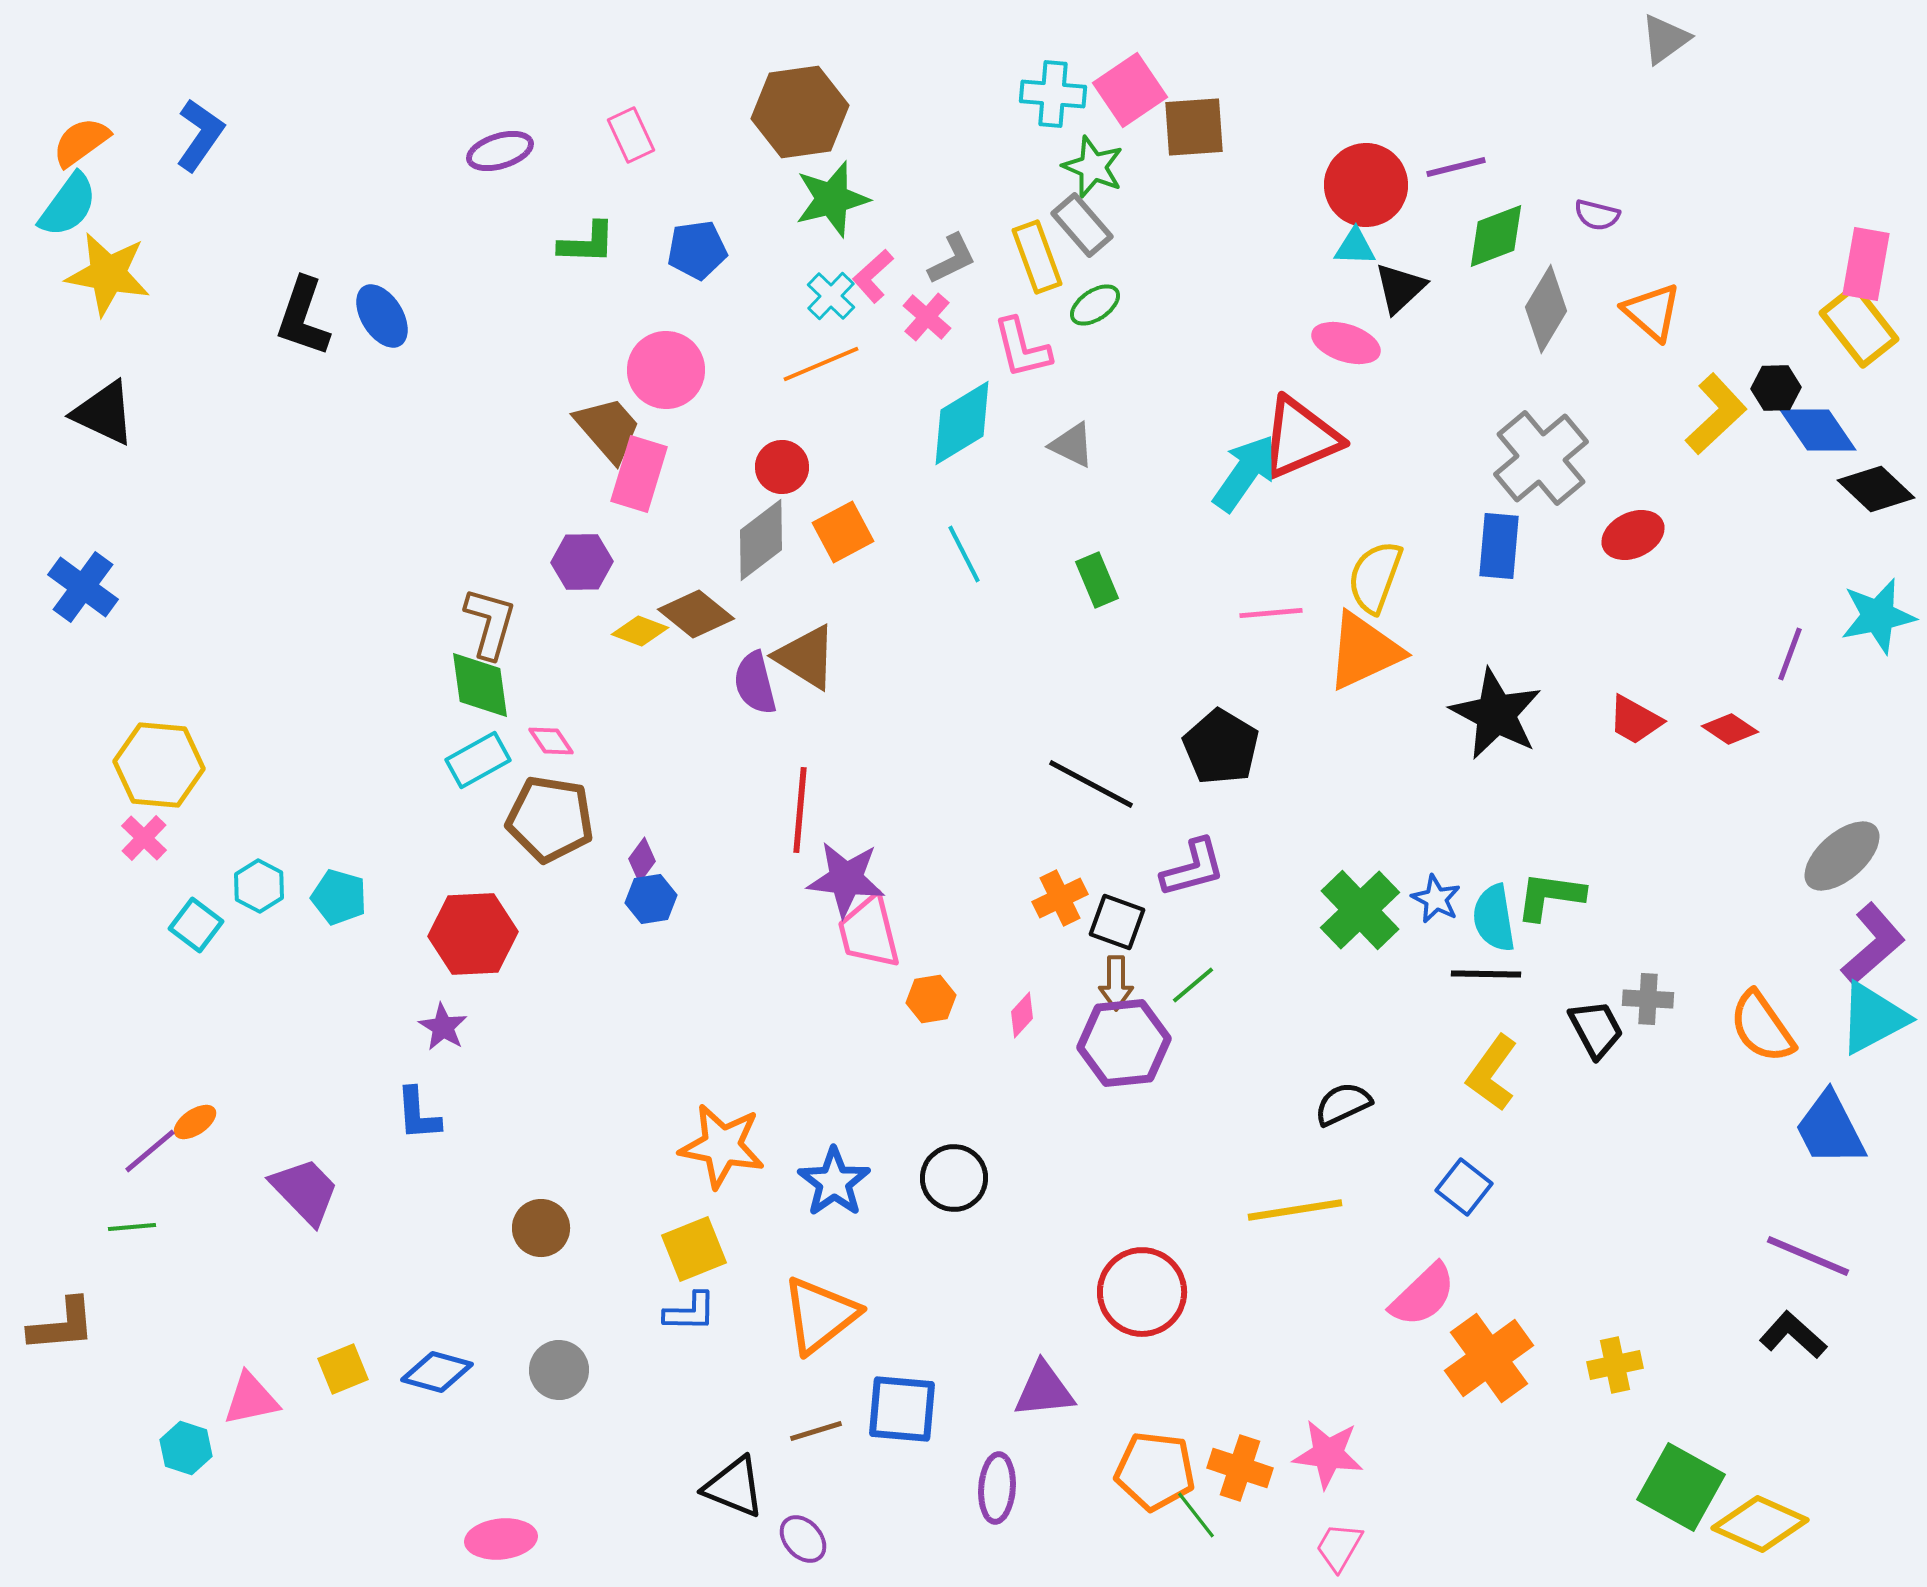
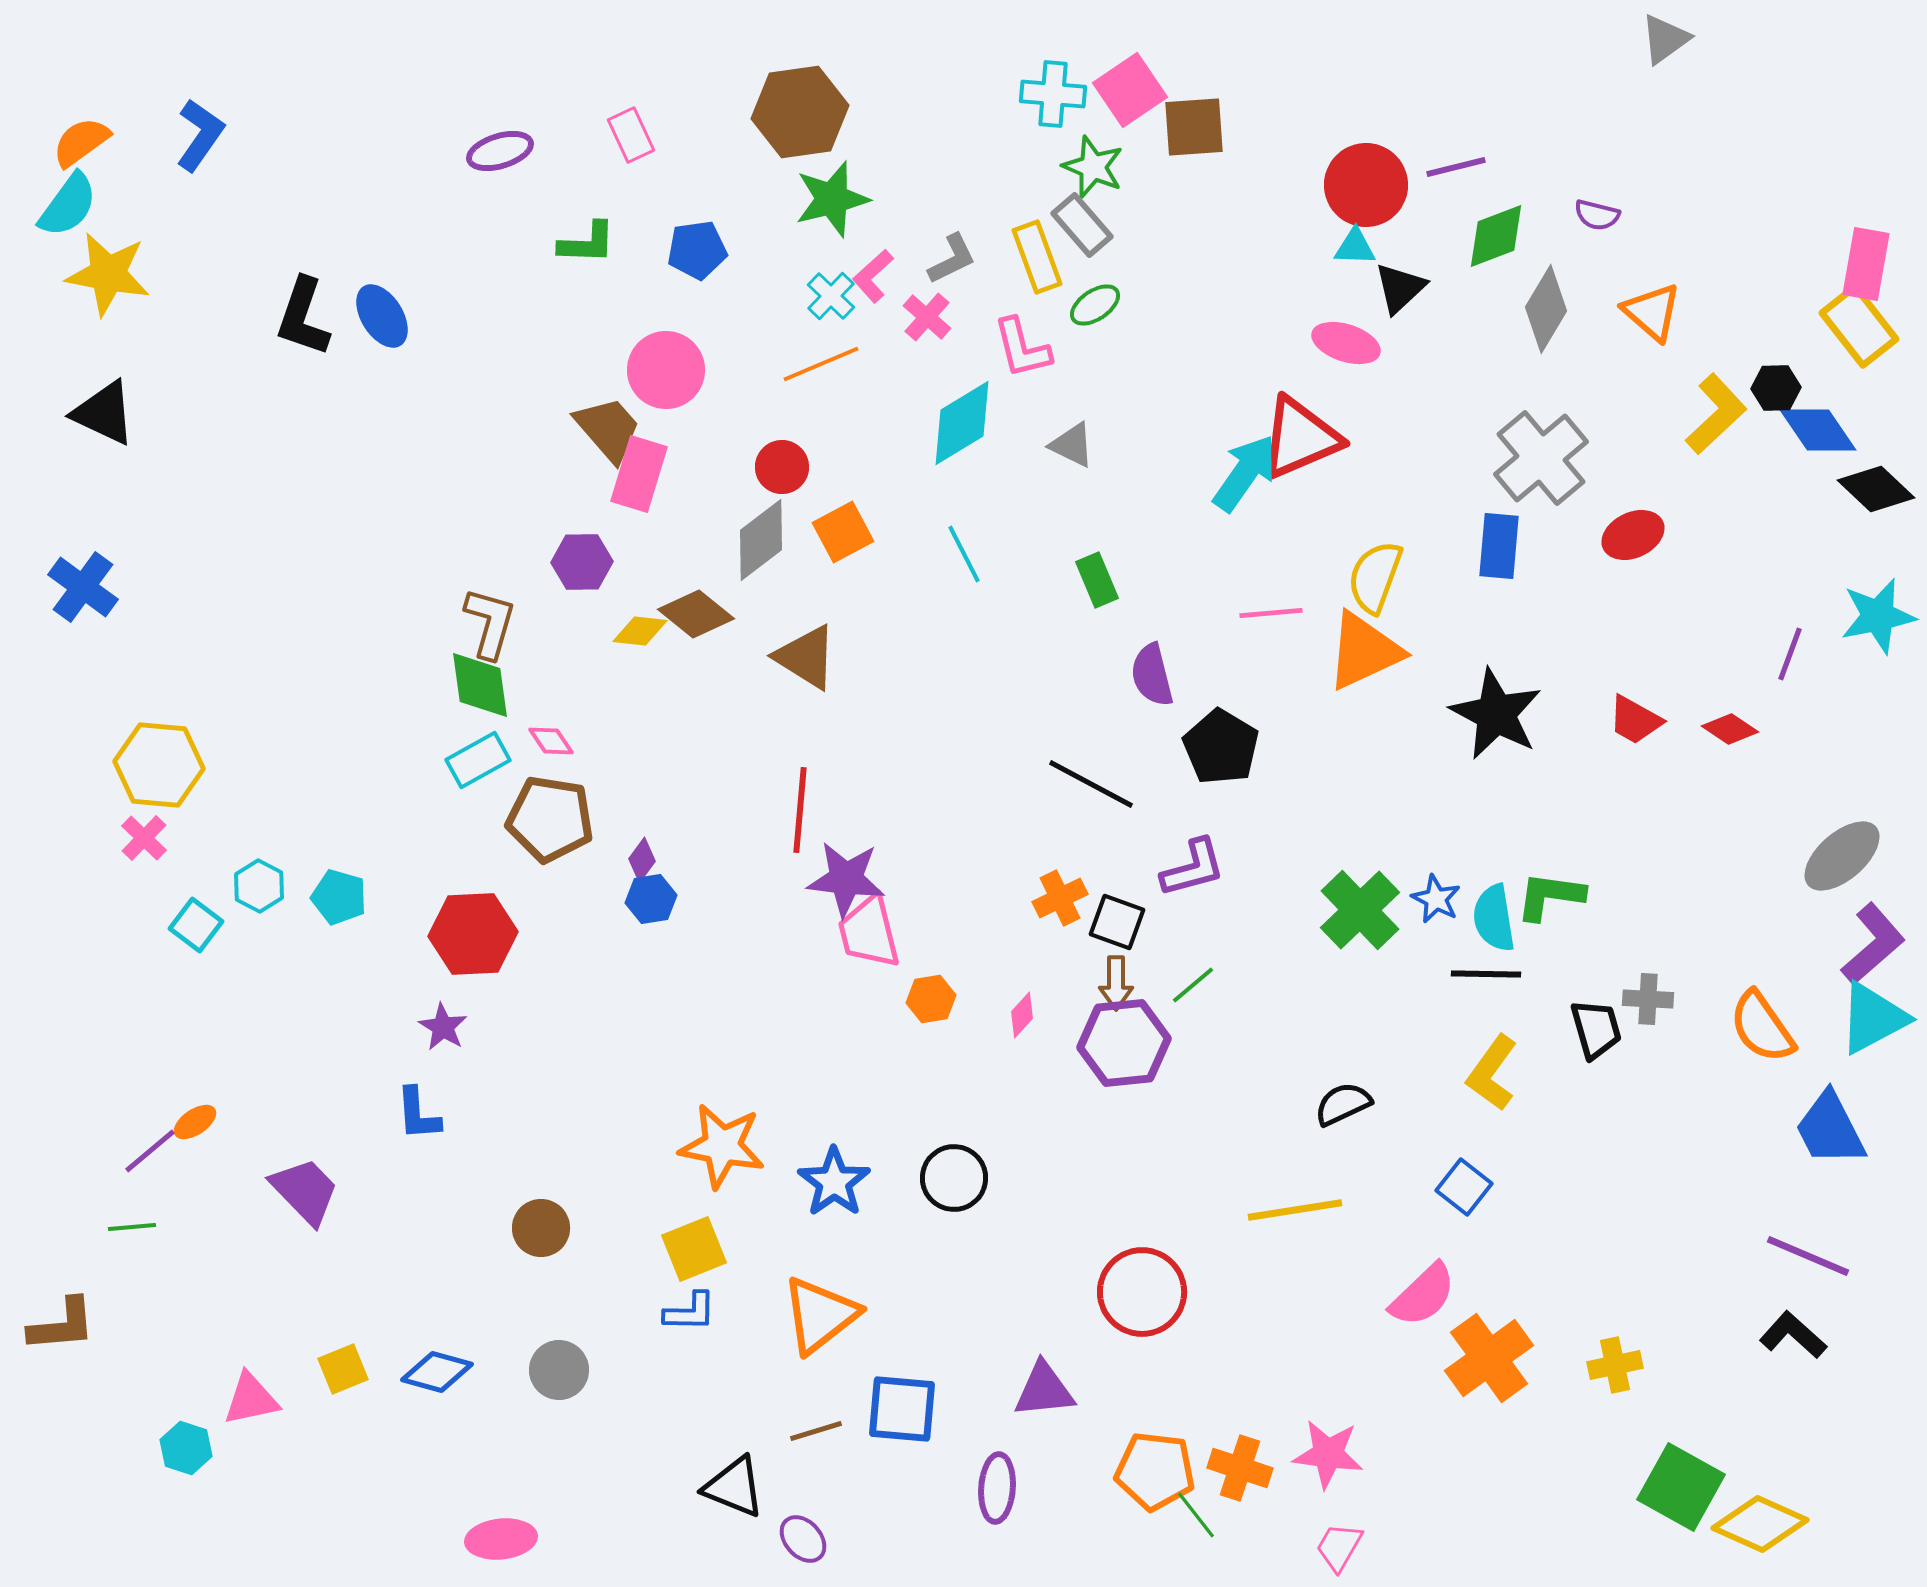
yellow diamond at (640, 631): rotated 14 degrees counterclockwise
purple semicircle at (755, 683): moved 397 px right, 8 px up
black trapezoid at (1596, 1029): rotated 12 degrees clockwise
